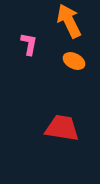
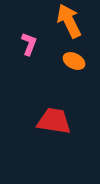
pink L-shape: rotated 10 degrees clockwise
red trapezoid: moved 8 px left, 7 px up
